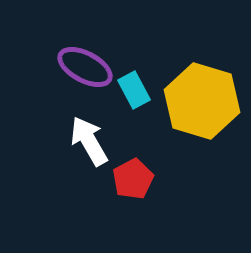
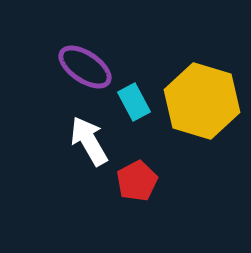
purple ellipse: rotated 6 degrees clockwise
cyan rectangle: moved 12 px down
red pentagon: moved 4 px right, 2 px down
